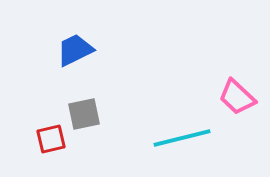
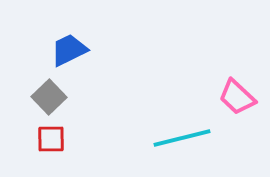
blue trapezoid: moved 6 px left
gray square: moved 35 px left, 17 px up; rotated 32 degrees counterclockwise
red square: rotated 12 degrees clockwise
